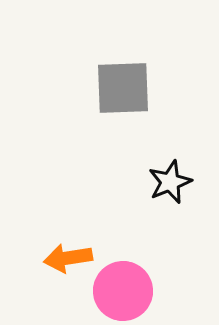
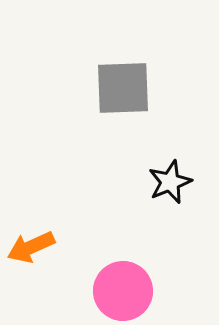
orange arrow: moved 37 px left, 11 px up; rotated 15 degrees counterclockwise
